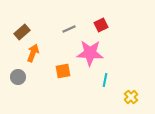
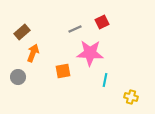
red square: moved 1 px right, 3 px up
gray line: moved 6 px right
yellow cross: rotated 32 degrees counterclockwise
